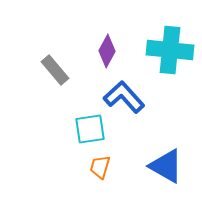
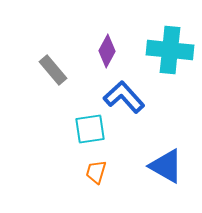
gray rectangle: moved 2 px left
orange trapezoid: moved 4 px left, 5 px down
